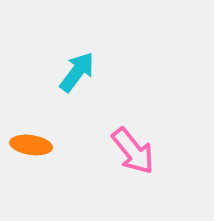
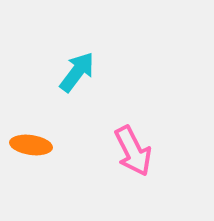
pink arrow: rotated 12 degrees clockwise
